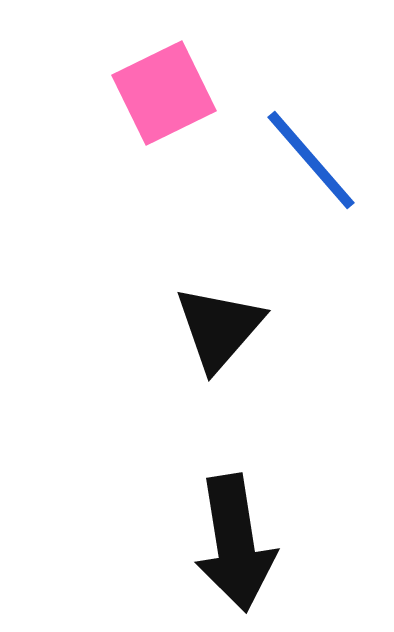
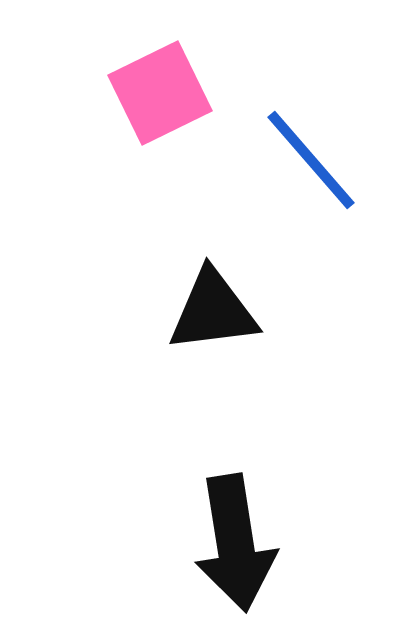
pink square: moved 4 px left
black triangle: moved 6 px left, 17 px up; rotated 42 degrees clockwise
